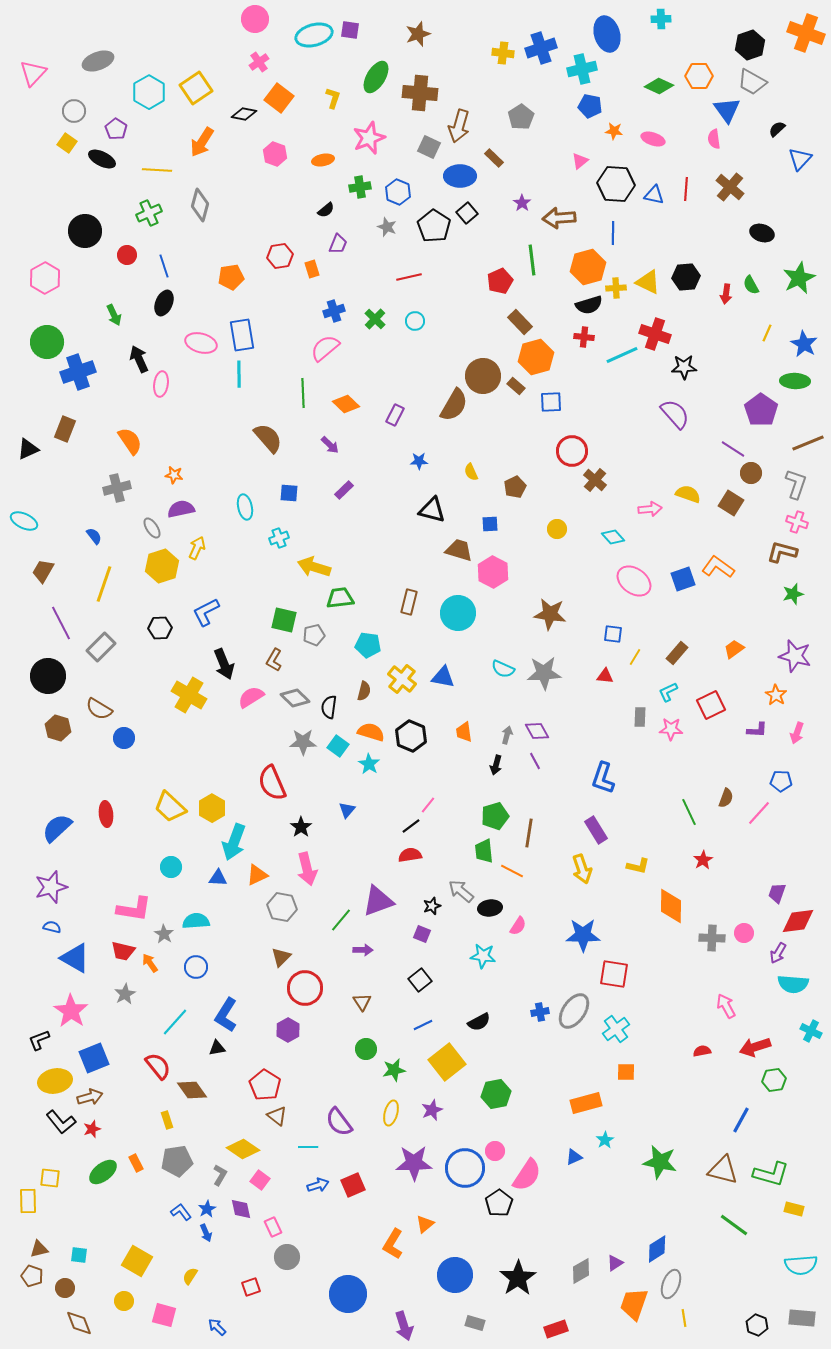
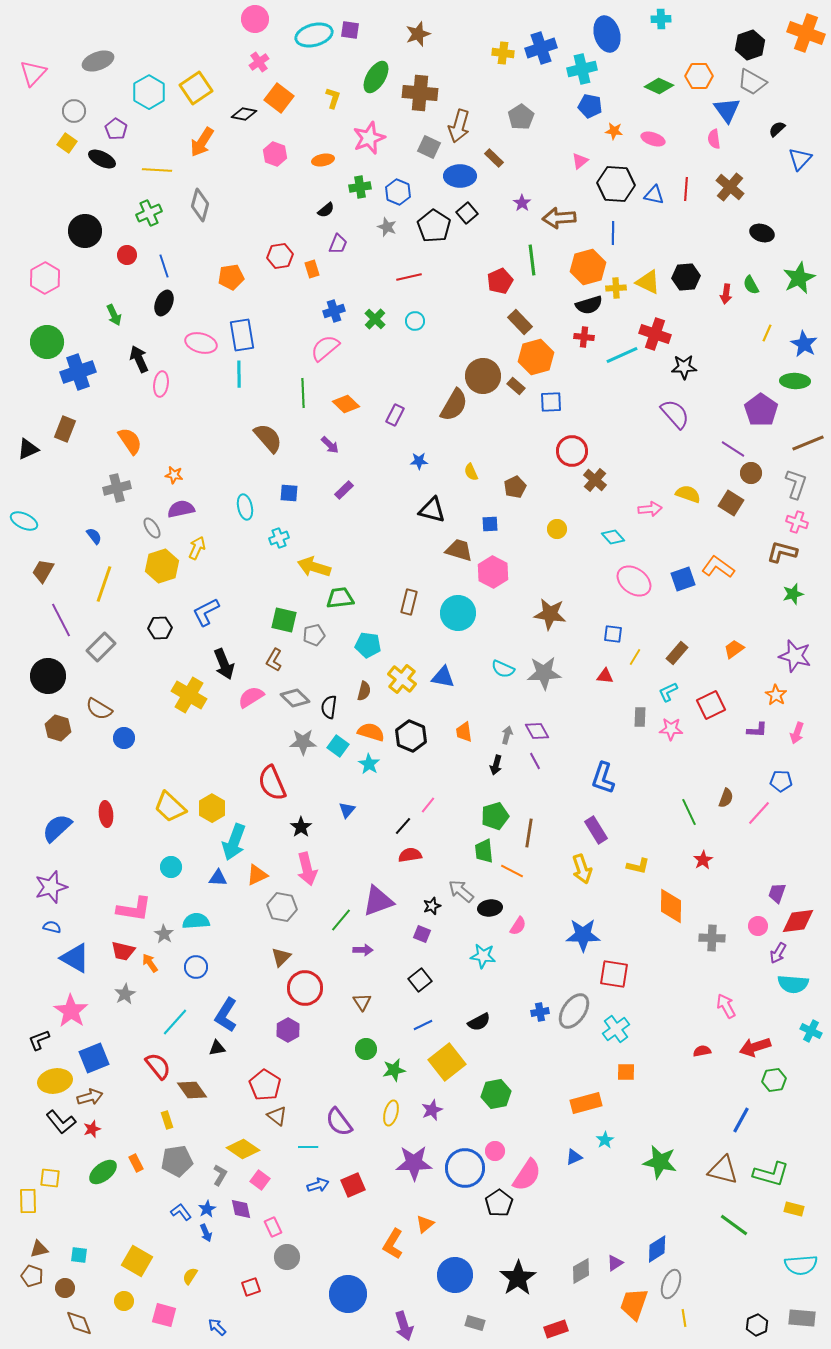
purple line at (61, 623): moved 3 px up
black line at (411, 826): moved 8 px left; rotated 12 degrees counterclockwise
pink circle at (744, 933): moved 14 px right, 7 px up
black hexagon at (757, 1325): rotated 15 degrees clockwise
